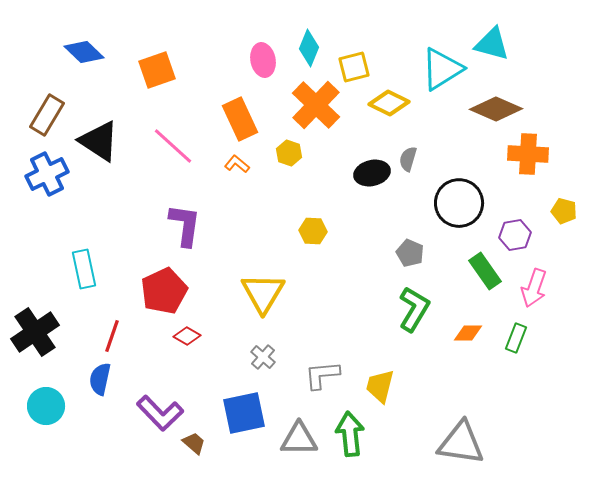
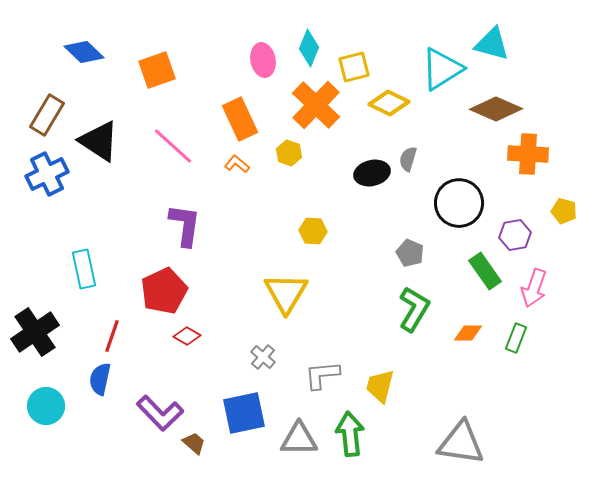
yellow triangle at (263, 293): moved 23 px right
